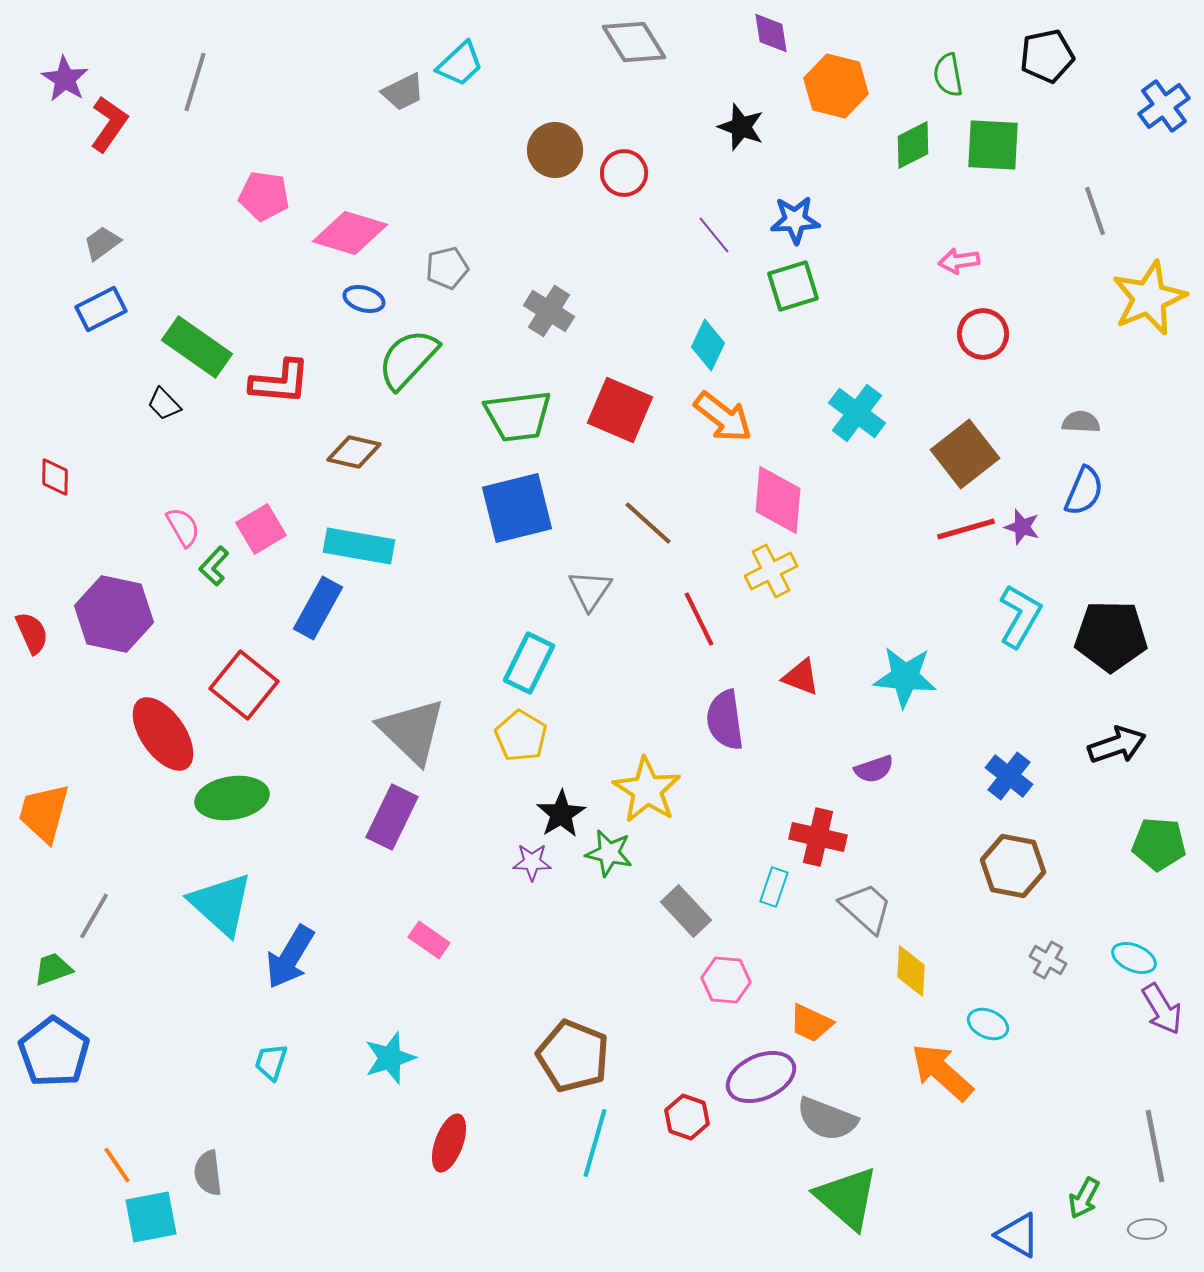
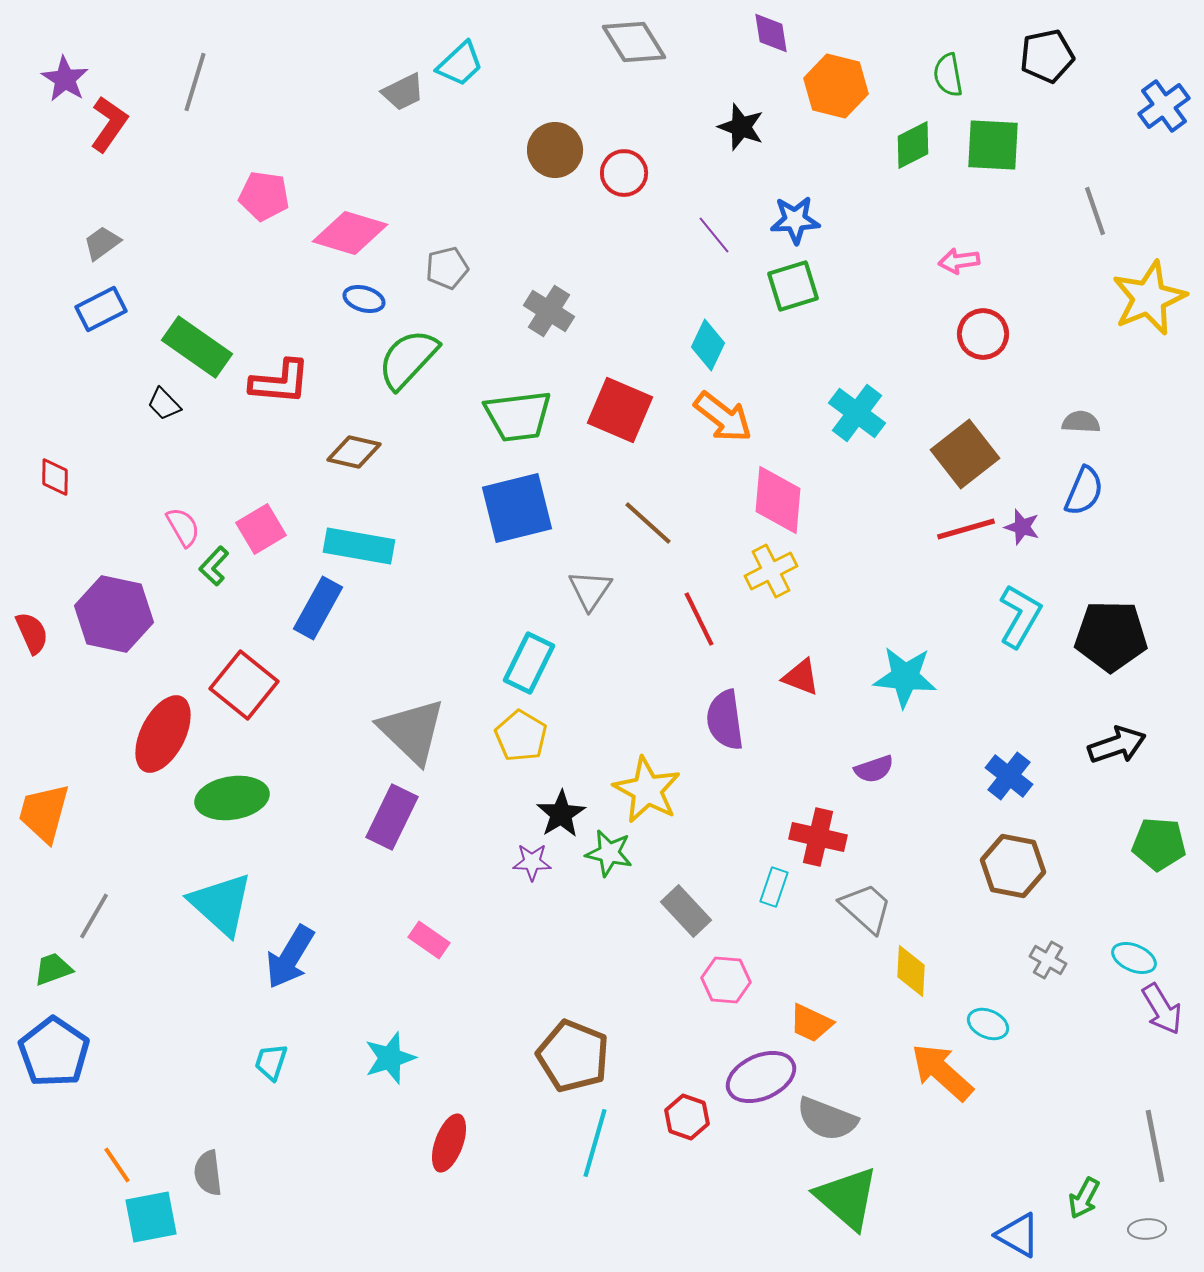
red ellipse at (163, 734): rotated 62 degrees clockwise
yellow star at (647, 790): rotated 4 degrees counterclockwise
